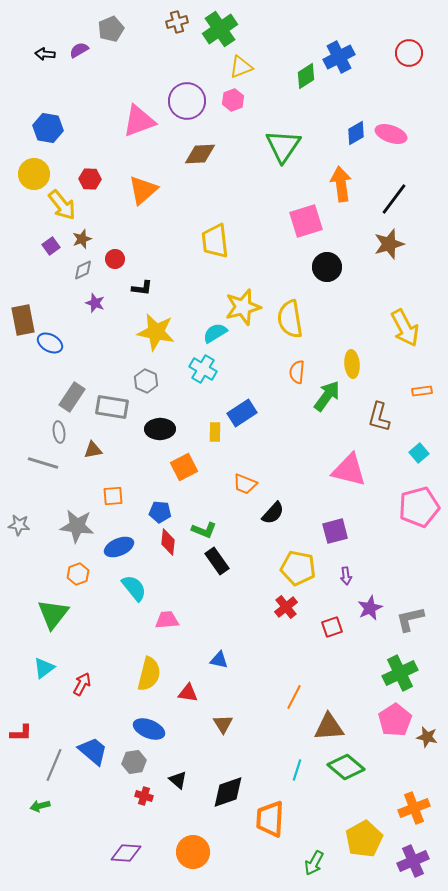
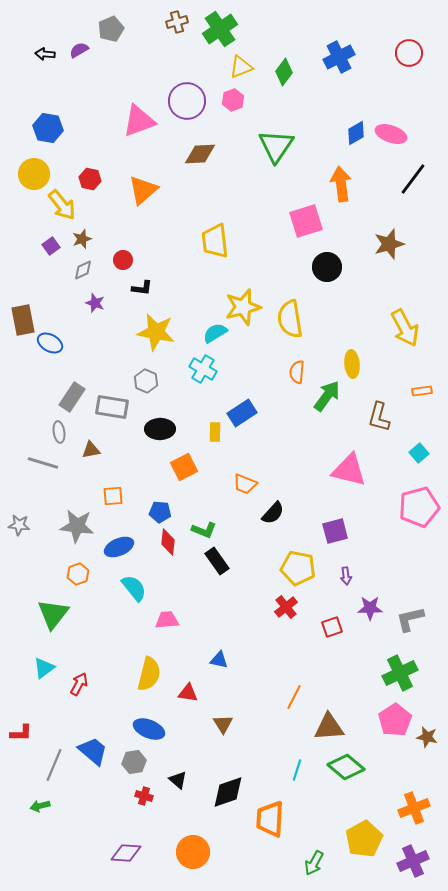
green diamond at (306, 76): moved 22 px left, 4 px up; rotated 20 degrees counterclockwise
green triangle at (283, 146): moved 7 px left
red hexagon at (90, 179): rotated 10 degrees clockwise
black line at (394, 199): moved 19 px right, 20 px up
red circle at (115, 259): moved 8 px right, 1 px down
brown triangle at (93, 450): moved 2 px left
purple star at (370, 608): rotated 25 degrees clockwise
red arrow at (82, 684): moved 3 px left
